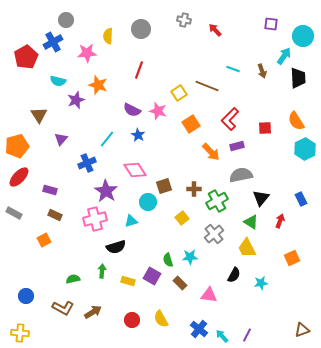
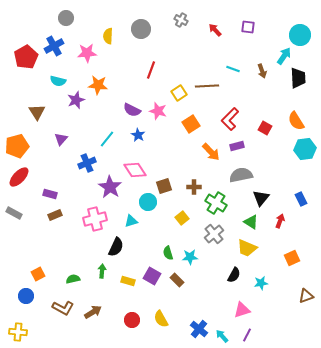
gray circle at (66, 20): moved 2 px up
gray cross at (184, 20): moved 3 px left; rotated 16 degrees clockwise
purple square at (271, 24): moved 23 px left, 3 px down
cyan circle at (303, 36): moved 3 px left, 1 px up
blue cross at (53, 42): moved 1 px right, 4 px down
red line at (139, 70): moved 12 px right
orange star at (98, 85): rotated 12 degrees counterclockwise
brown line at (207, 86): rotated 25 degrees counterclockwise
brown triangle at (39, 115): moved 2 px left, 3 px up
red square at (265, 128): rotated 32 degrees clockwise
cyan hexagon at (305, 149): rotated 20 degrees clockwise
brown cross at (194, 189): moved 2 px up
purple rectangle at (50, 190): moved 4 px down
purple star at (106, 191): moved 4 px right, 4 px up
green cross at (217, 201): moved 1 px left, 2 px down; rotated 30 degrees counterclockwise
brown rectangle at (55, 215): rotated 48 degrees counterclockwise
orange square at (44, 240): moved 6 px left, 34 px down
black semicircle at (116, 247): rotated 48 degrees counterclockwise
yellow trapezoid at (247, 248): rotated 40 degrees counterclockwise
green semicircle at (168, 260): moved 7 px up
brown rectangle at (180, 283): moved 3 px left, 3 px up
pink triangle at (209, 295): moved 33 px right, 15 px down; rotated 24 degrees counterclockwise
brown triangle at (302, 330): moved 4 px right, 34 px up
yellow cross at (20, 333): moved 2 px left, 1 px up
